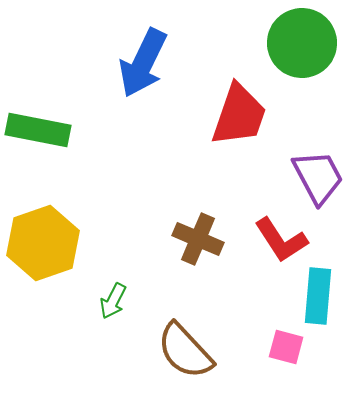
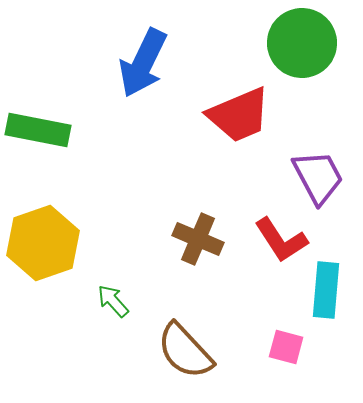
red trapezoid: rotated 48 degrees clockwise
cyan rectangle: moved 8 px right, 6 px up
green arrow: rotated 111 degrees clockwise
